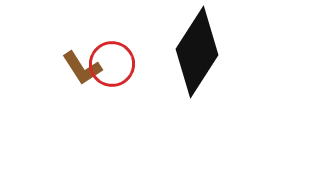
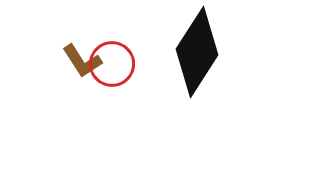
brown L-shape: moved 7 px up
